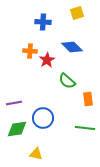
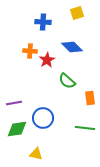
orange rectangle: moved 2 px right, 1 px up
